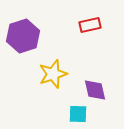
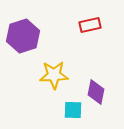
yellow star: moved 1 px right, 1 px down; rotated 16 degrees clockwise
purple diamond: moved 1 px right, 2 px down; rotated 25 degrees clockwise
cyan square: moved 5 px left, 4 px up
